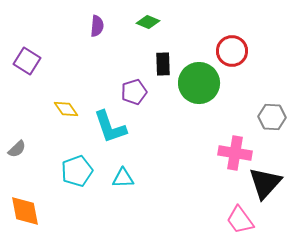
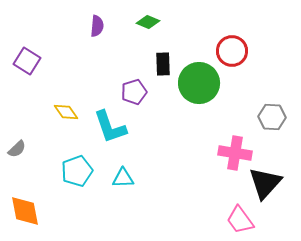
yellow diamond: moved 3 px down
